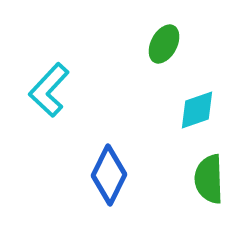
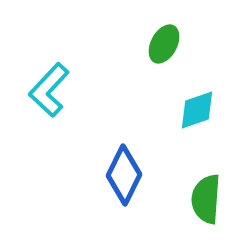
blue diamond: moved 15 px right
green semicircle: moved 3 px left, 20 px down; rotated 6 degrees clockwise
